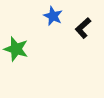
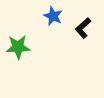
green star: moved 2 px right, 2 px up; rotated 20 degrees counterclockwise
